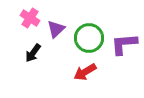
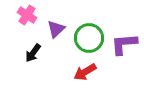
pink cross: moved 3 px left, 3 px up
